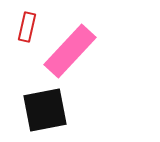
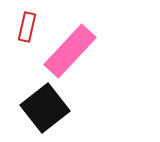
black square: moved 2 px up; rotated 27 degrees counterclockwise
